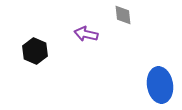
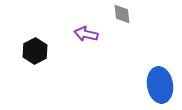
gray diamond: moved 1 px left, 1 px up
black hexagon: rotated 10 degrees clockwise
